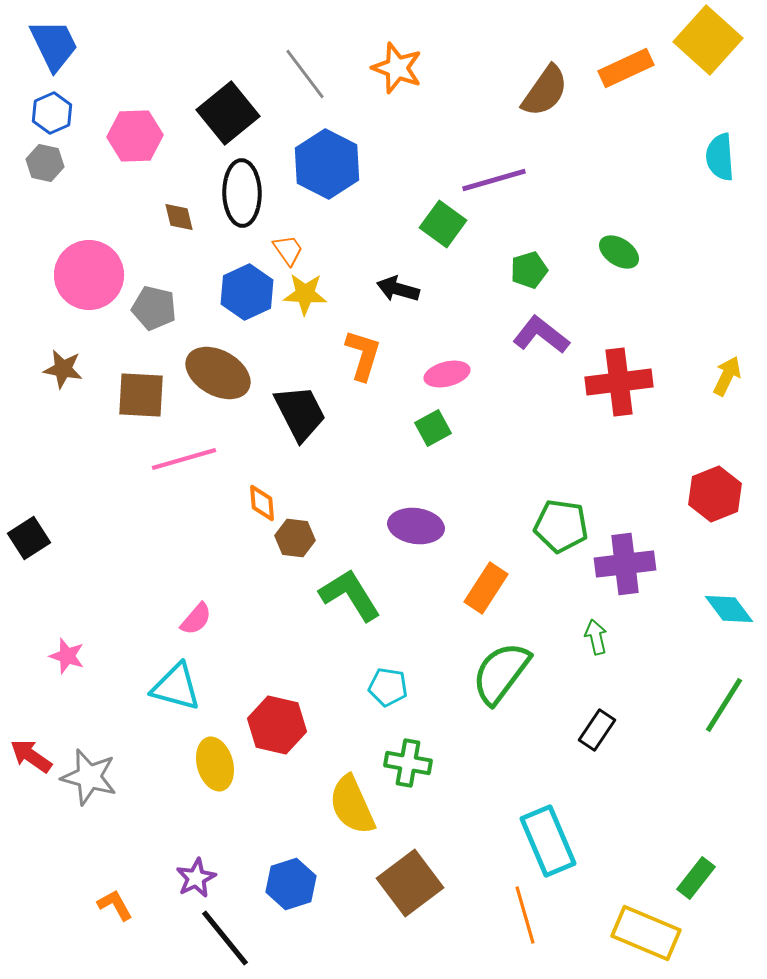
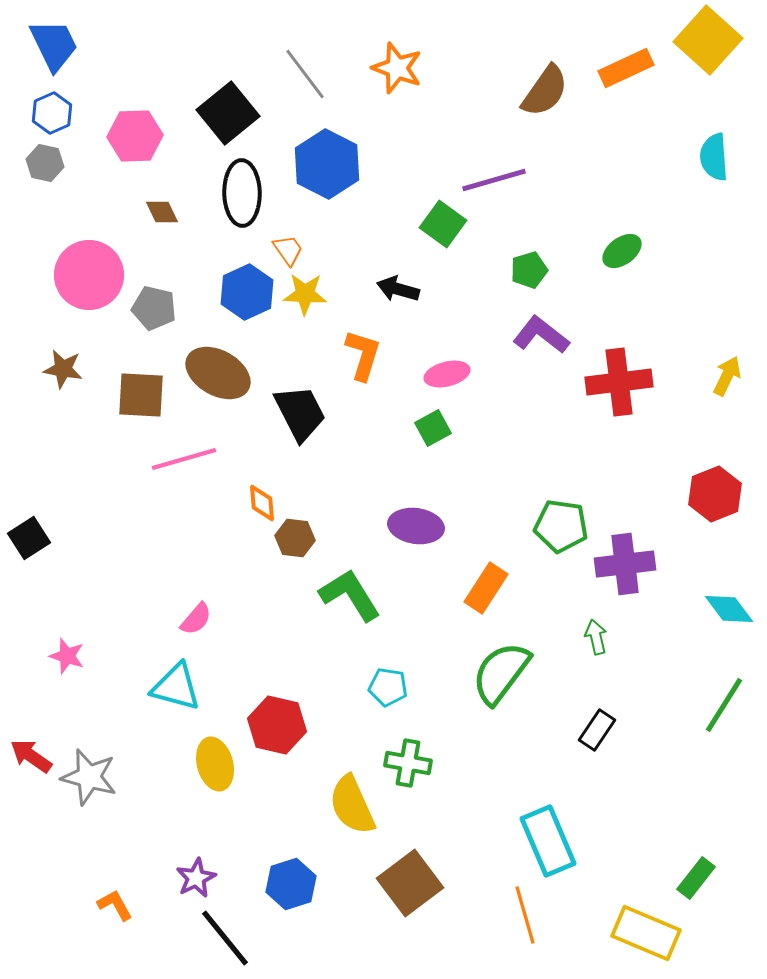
cyan semicircle at (720, 157): moved 6 px left
brown diamond at (179, 217): moved 17 px left, 5 px up; rotated 12 degrees counterclockwise
green ellipse at (619, 252): moved 3 px right, 1 px up; rotated 69 degrees counterclockwise
